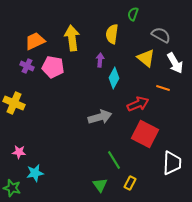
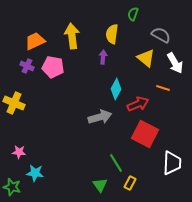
yellow arrow: moved 2 px up
purple arrow: moved 3 px right, 3 px up
cyan diamond: moved 2 px right, 11 px down
green line: moved 2 px right, 3 px down
cyan star: rotated 18 degrees clockwise
green star: moved 1 px up
